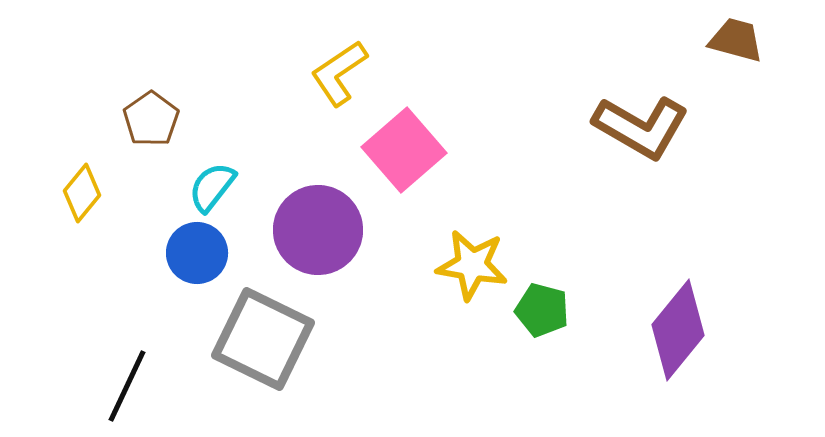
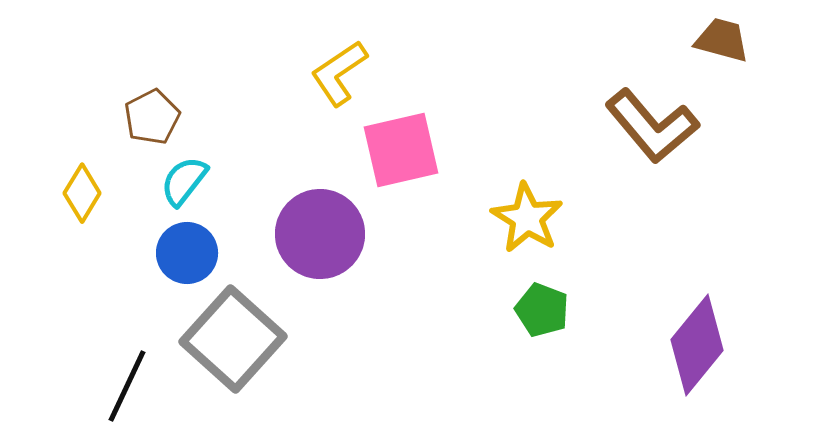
brown trapezoid: moved 14 px left
brown pentagon: moved 1 px right, 2 px up; rotated 8 degrees clockwise
brown L-shape: moved 11 px right, 1 px up; rotated 20 degrees clockwise
pink square: moved 3 px left; rotated 28 degrees clockwise
cyan semicircle: moved 28 px left, 6 px up
yellow diamond: rotated 8 degrees counterclockwise
purple circle: moved 2 px right, 4 px down
blue circle: moved 10 px left
yellow star: moved 55 px right, 47 px up; rotated 22 degrees clockwise
green pentagon: rotated 6 degrees clockwise
purple diamond: moved 19 px right, 15 px down
gray square: moved 30 px left; rotated 16 degrees clockwise
